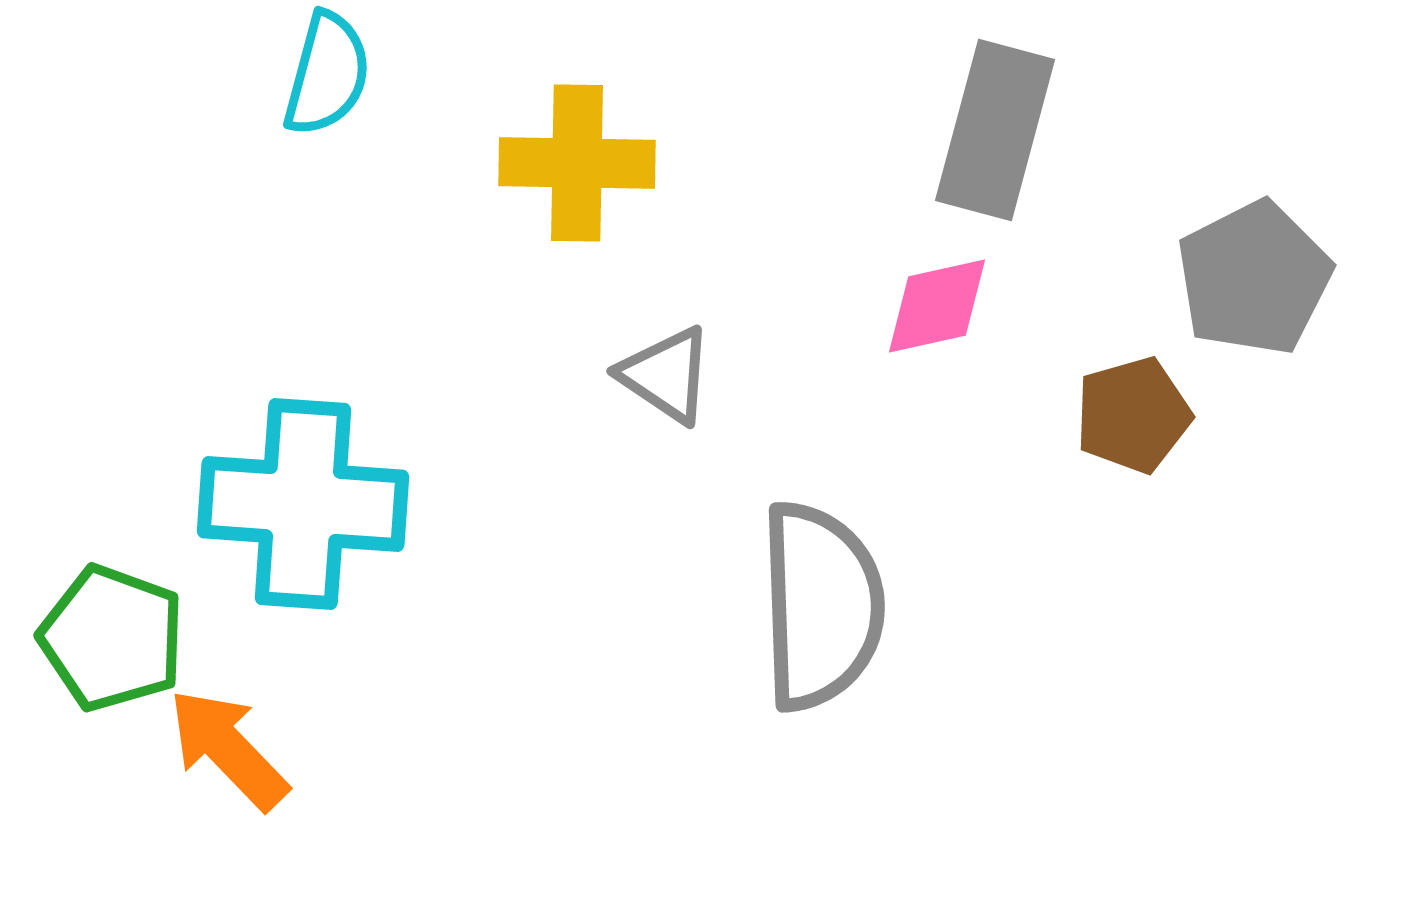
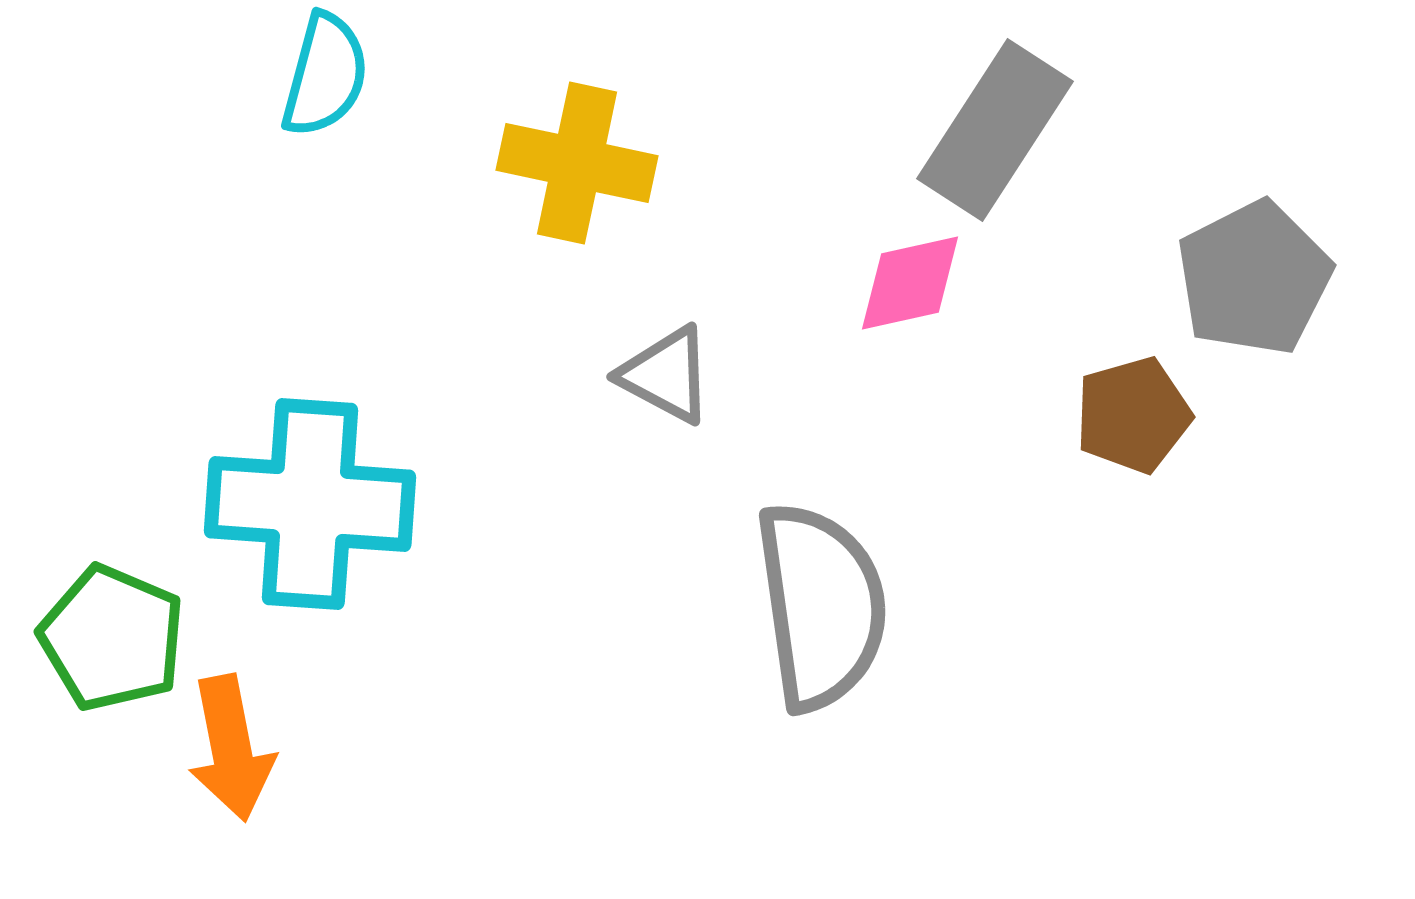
cyan semicircle: moved 2 px left, 1 px down
gray rectangle: rotated 18 degrees clockwise
yellow cross: rotated 11 degrees clockwise
pink diamond: moved 27 px left, 23 px up
gray triangle: rotated 6 degrees counterclockwise
cyan cross: moved 7 px right
gray semicircle: rotated 6 degrees counterclockwise
green pentagon: rotated 3 degrees clockwise
orange arrow: moved 3 px right, 1 px up; rotated 147 degrees counterclockwise
